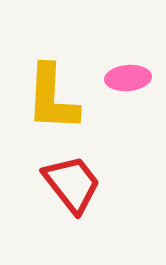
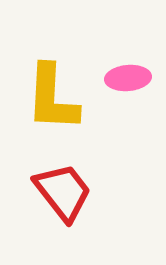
red trapezoid: moved 9 px left, 8 px down
